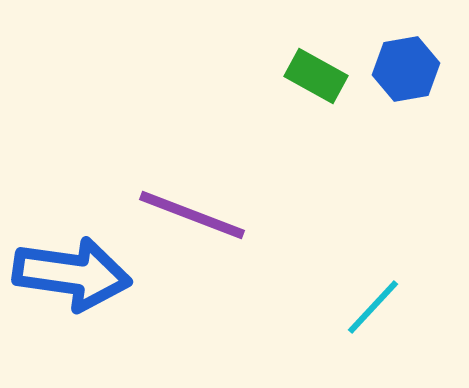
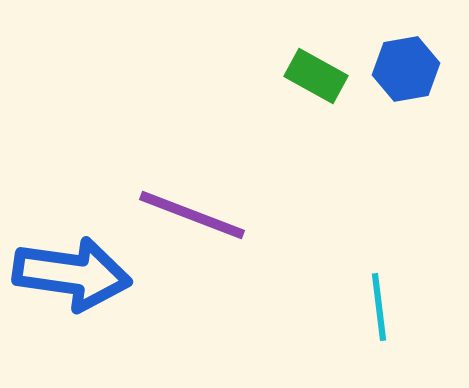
cyan line: moved 6 px right; rotated 50 degrees counterclockwise
